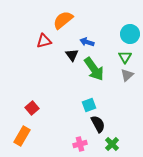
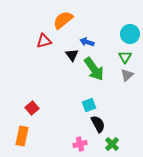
orange rectangle: rotated 18 degrees counterclockwise
